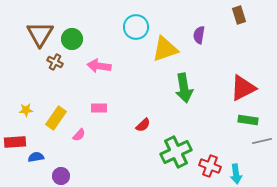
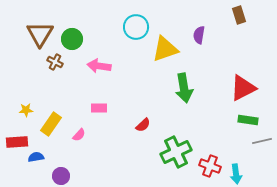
yellow rectangle: moved 5 px left, 6 px down
red rectangle: moved 2 px right
